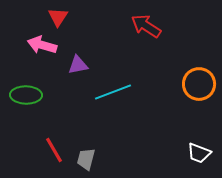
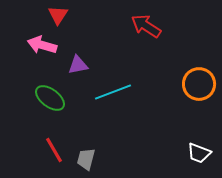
red triangle: moved 2 px up
green ellipse: moved 24 px right, 3 px down; rotated 36 degrees clockwise
